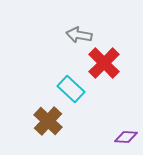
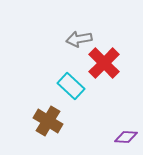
gray arrow: moved 4 px down; rotated 20 degrees counterclockwise
cyan rectangle: moved 3 px up
brown cross: rotated 12 degrees counterclockwise
